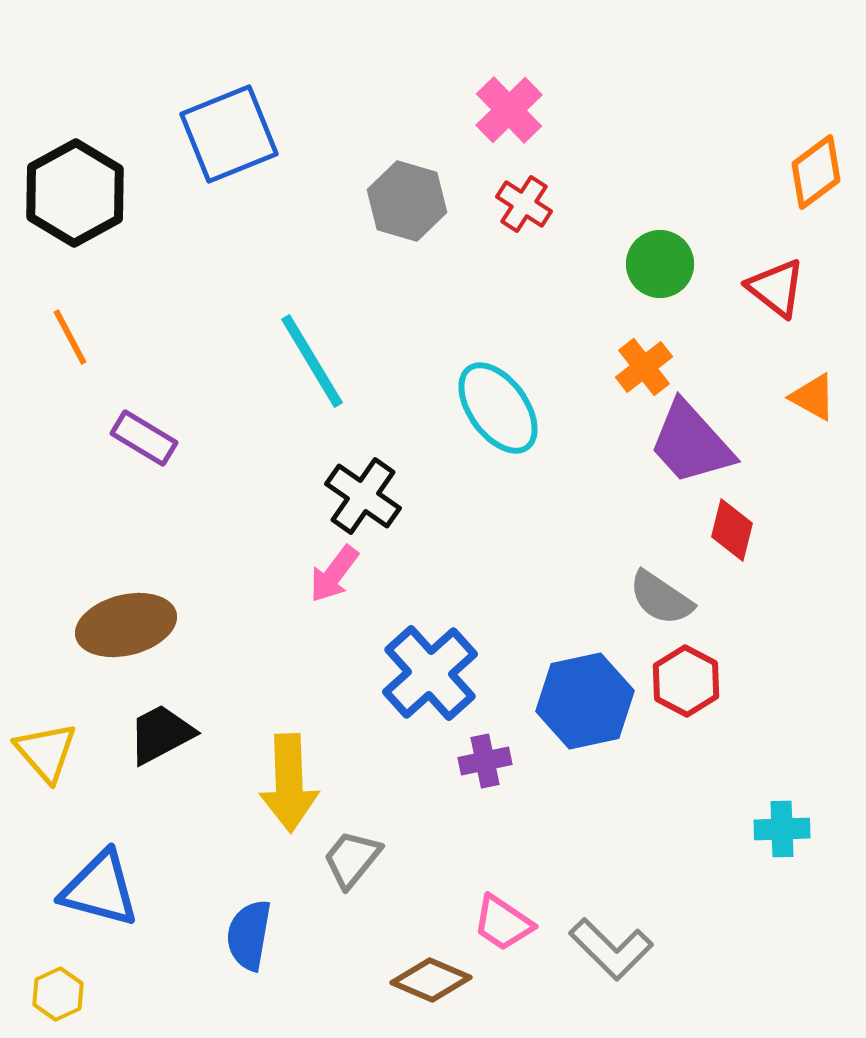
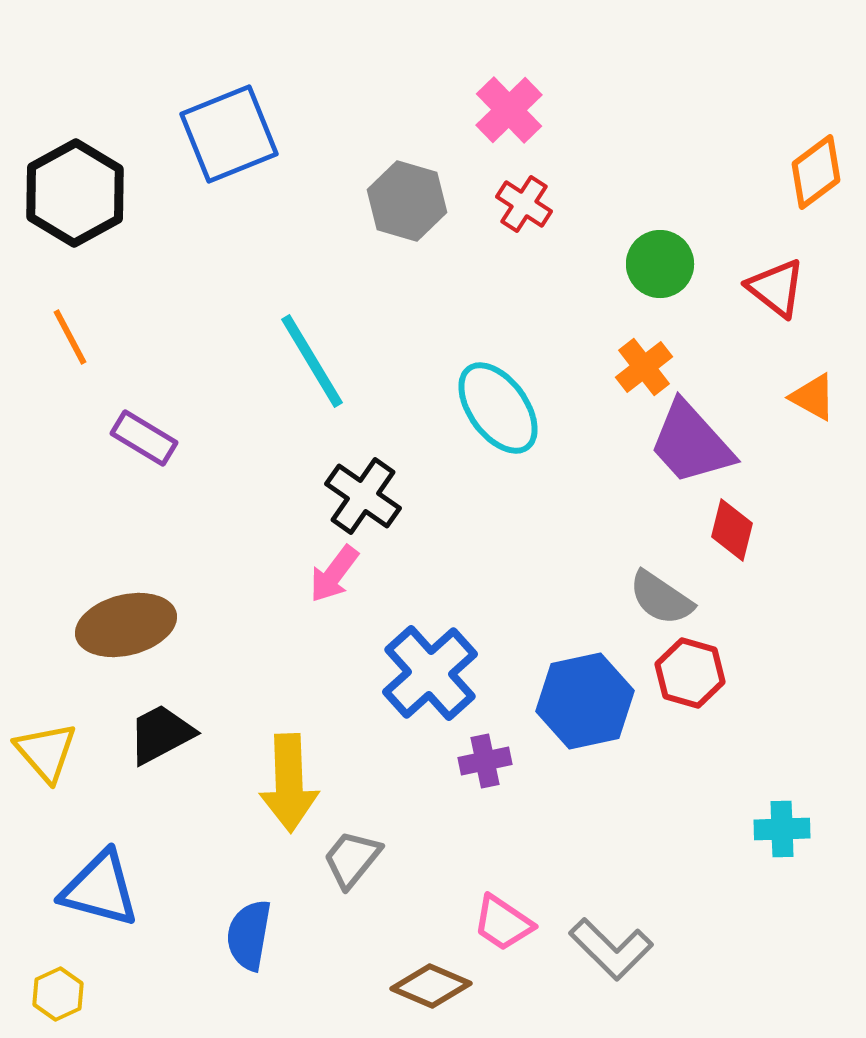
red hexagon: moved 4 px right, 8 px up; rotated 12 degrees counterclockwise
brown diamond: moved 6 px down
